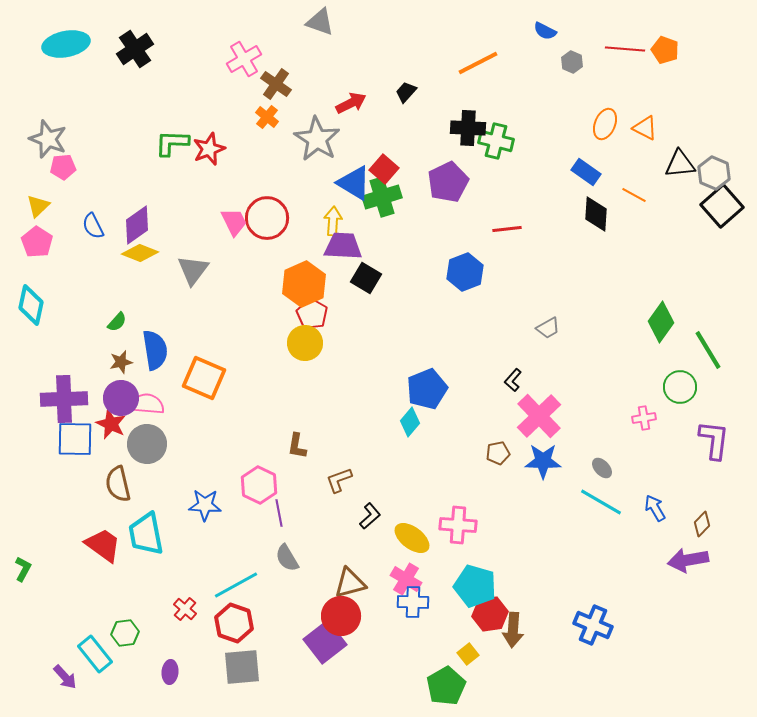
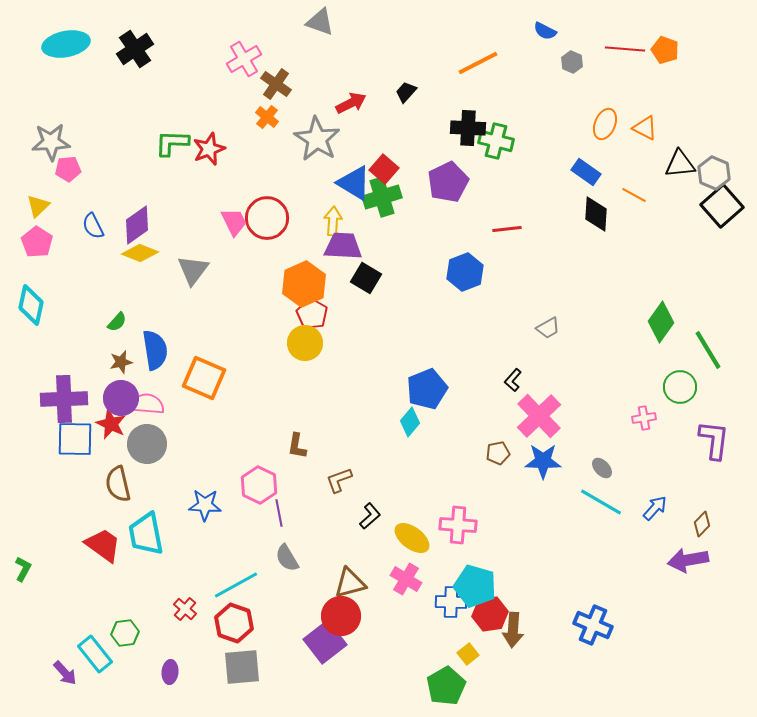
gray star at (48, 139): moved 3 px right, 3 px down; rotated 24 degrees counterclockwise
pink pentagon at (63, 167): moved 5 px right, 2 px down
blue arrow at (655, 508): rotated 72 degrees clockwise
blue cross at (413, 602): moved 38 px right
purple arrow at (65, 677): moved 4 px up
